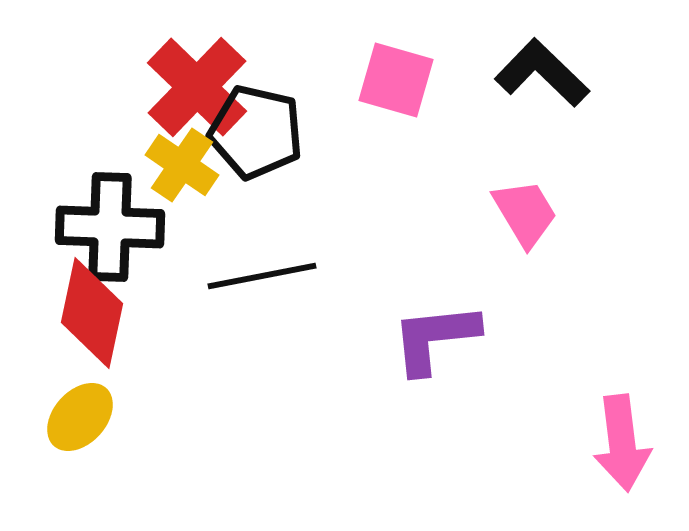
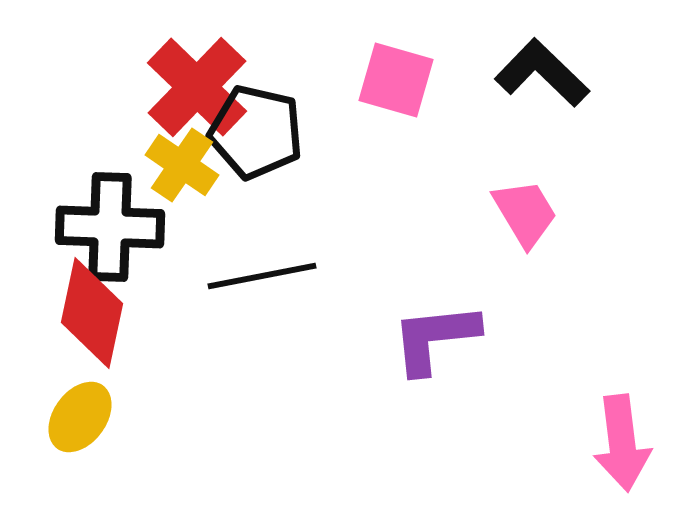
yellow ellipse: rotated 6 degrees counterclockwise
